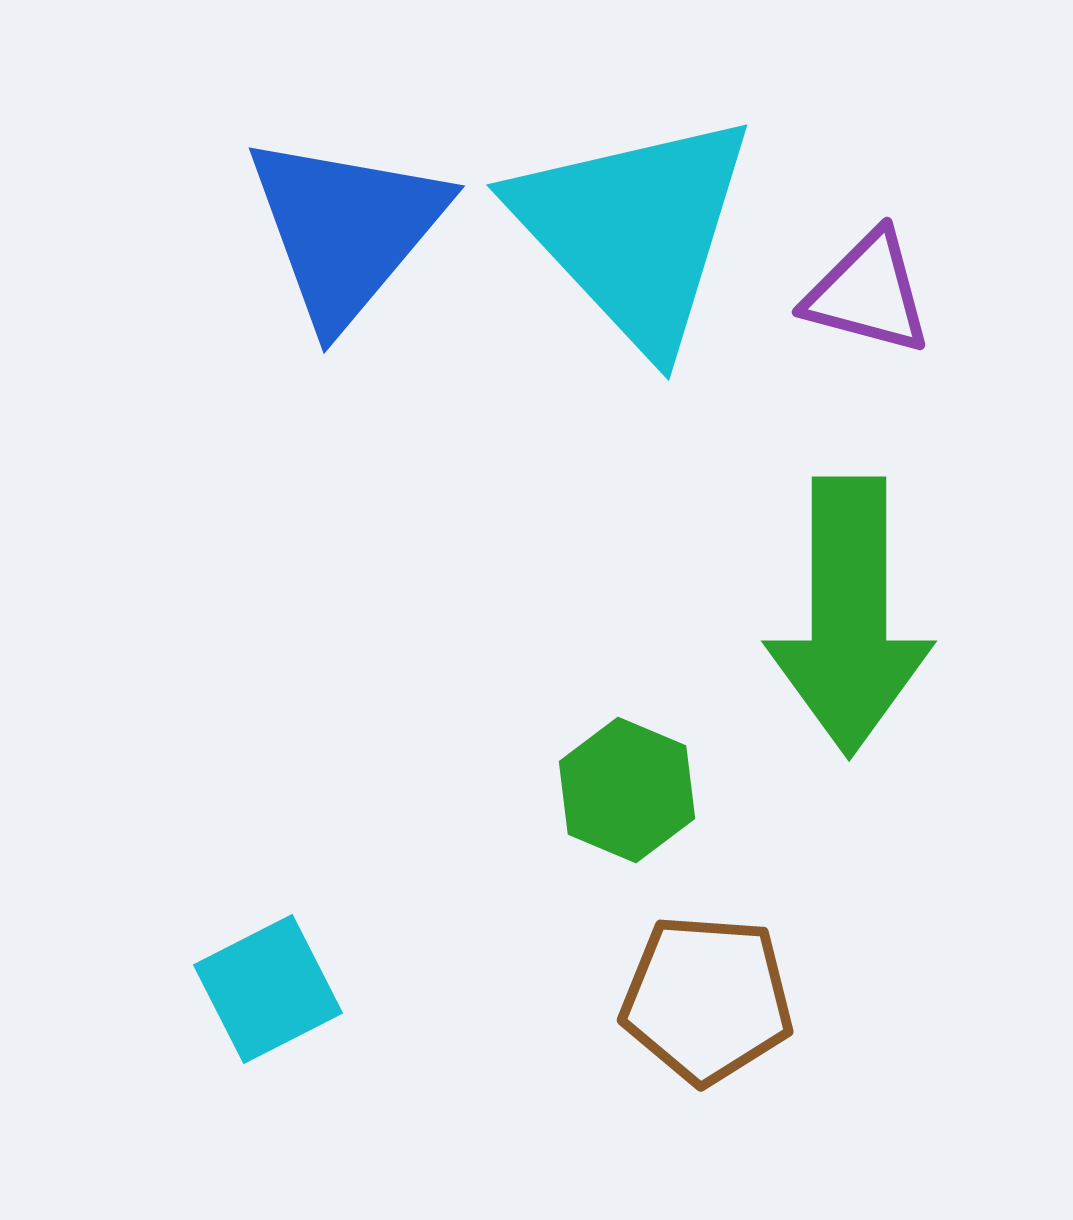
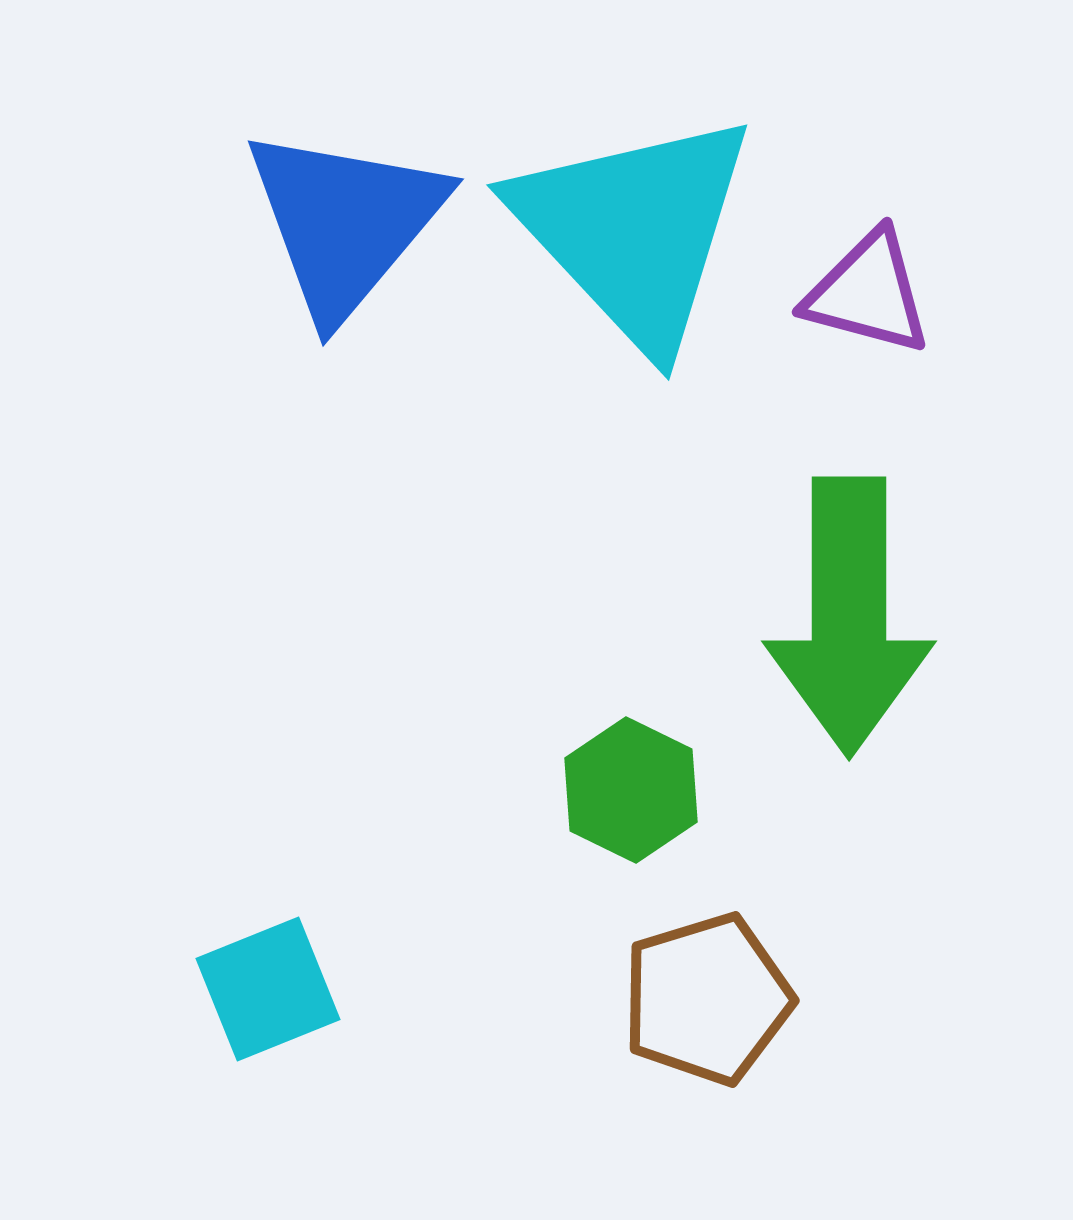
blue triangle: moved 1 px left, 7 px up
green hexagon: moved 4 px right; rotated 3 degrees clockwise
cyan square: rotated 5 degrees clockwise
brown pentagon: rotated 21 degrees counterclockwise
